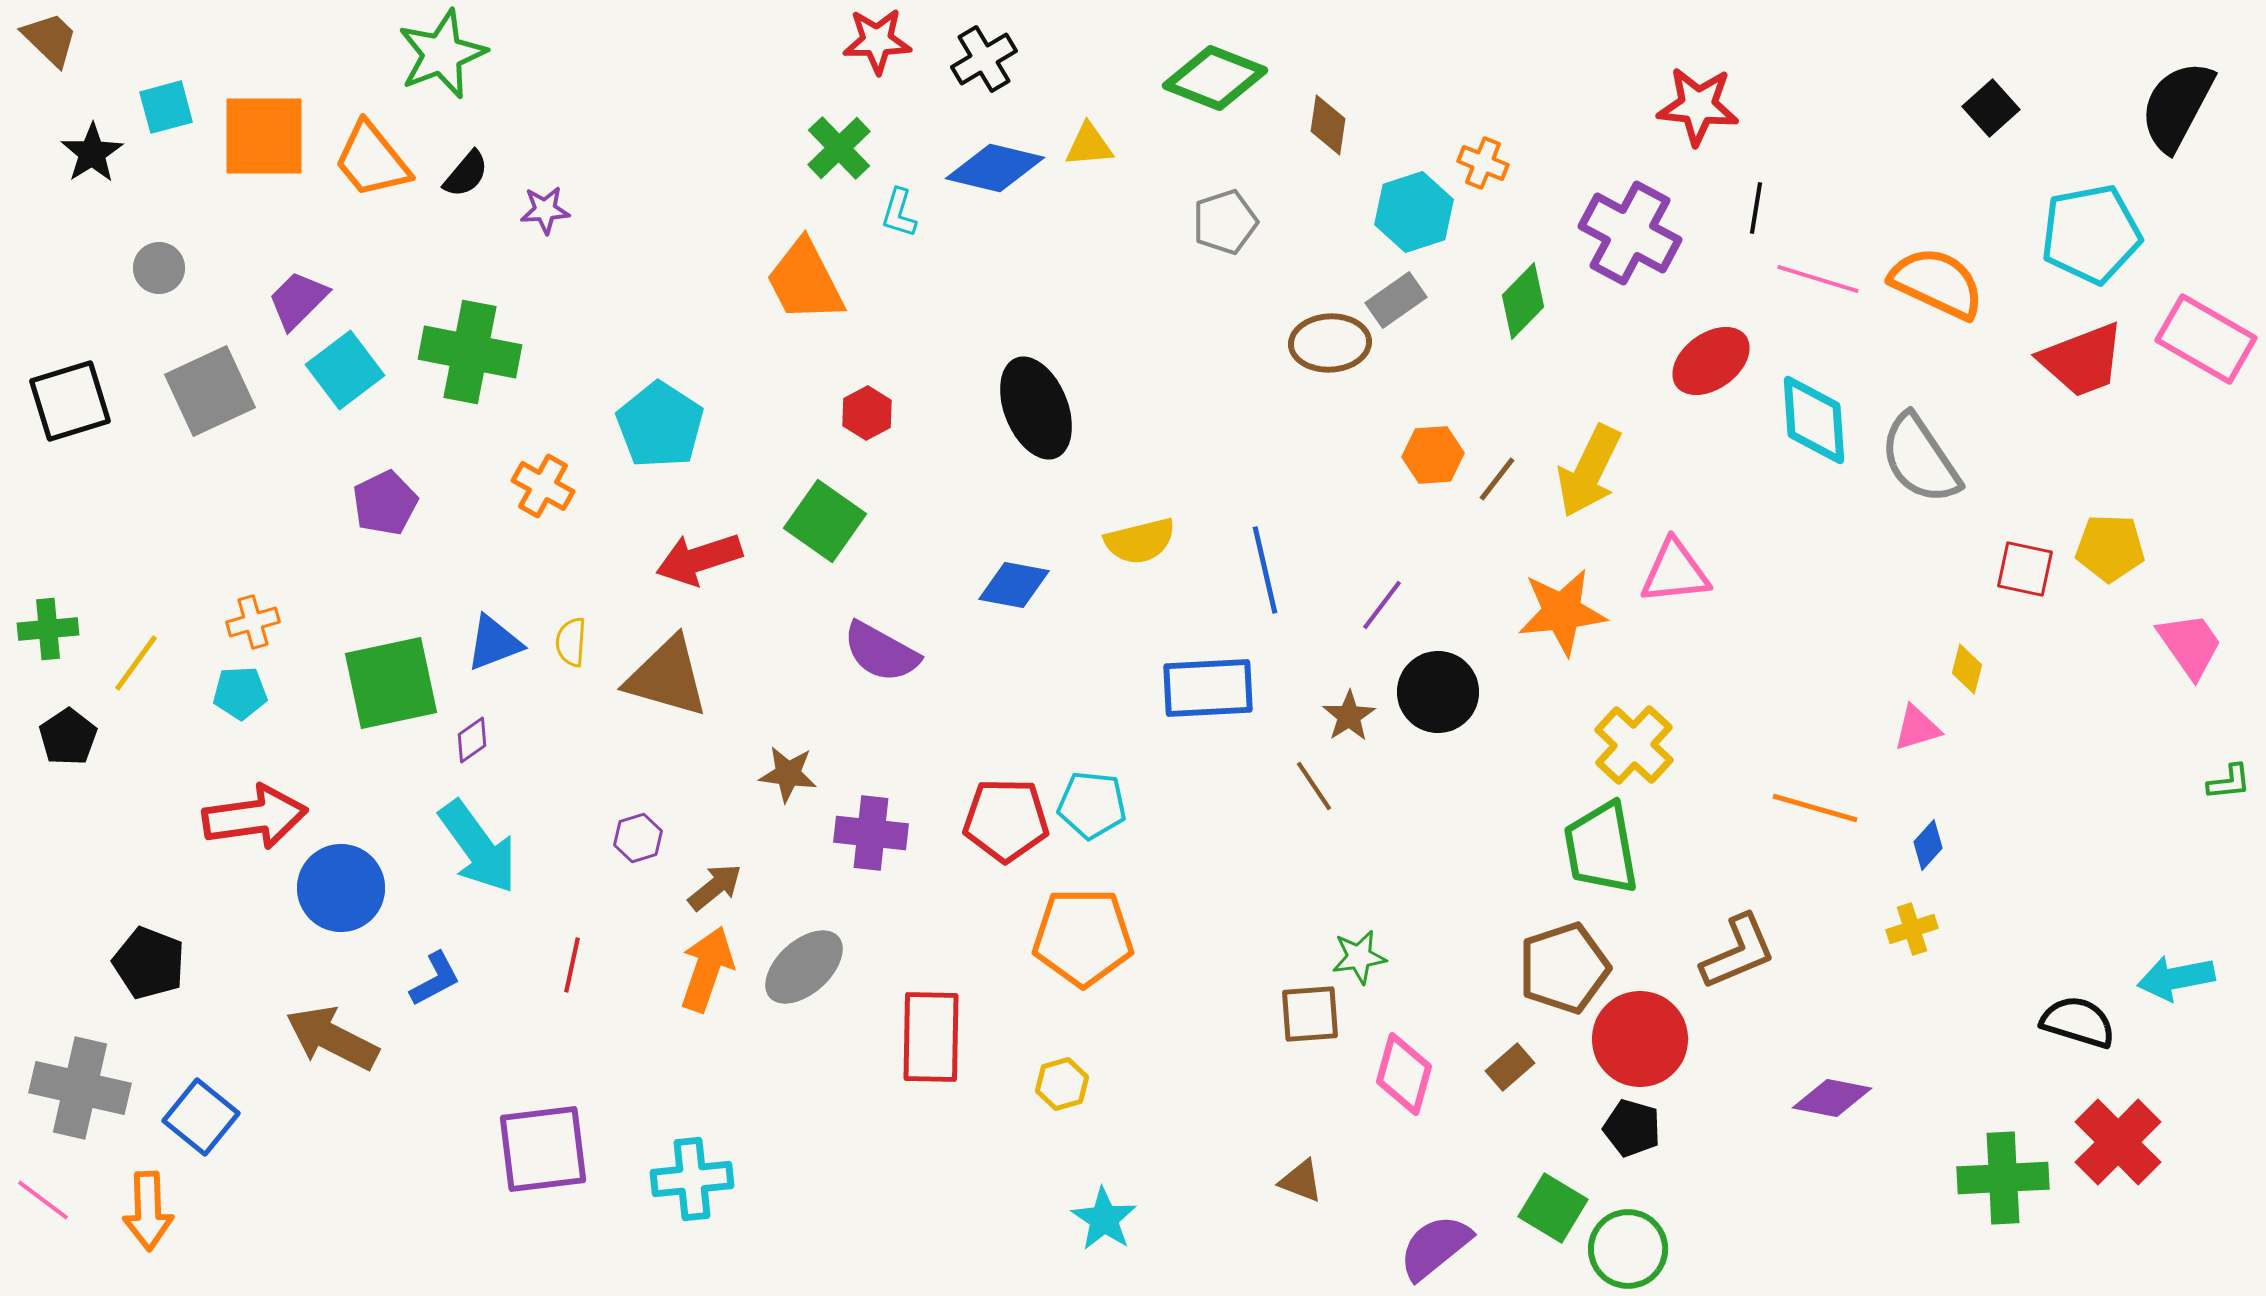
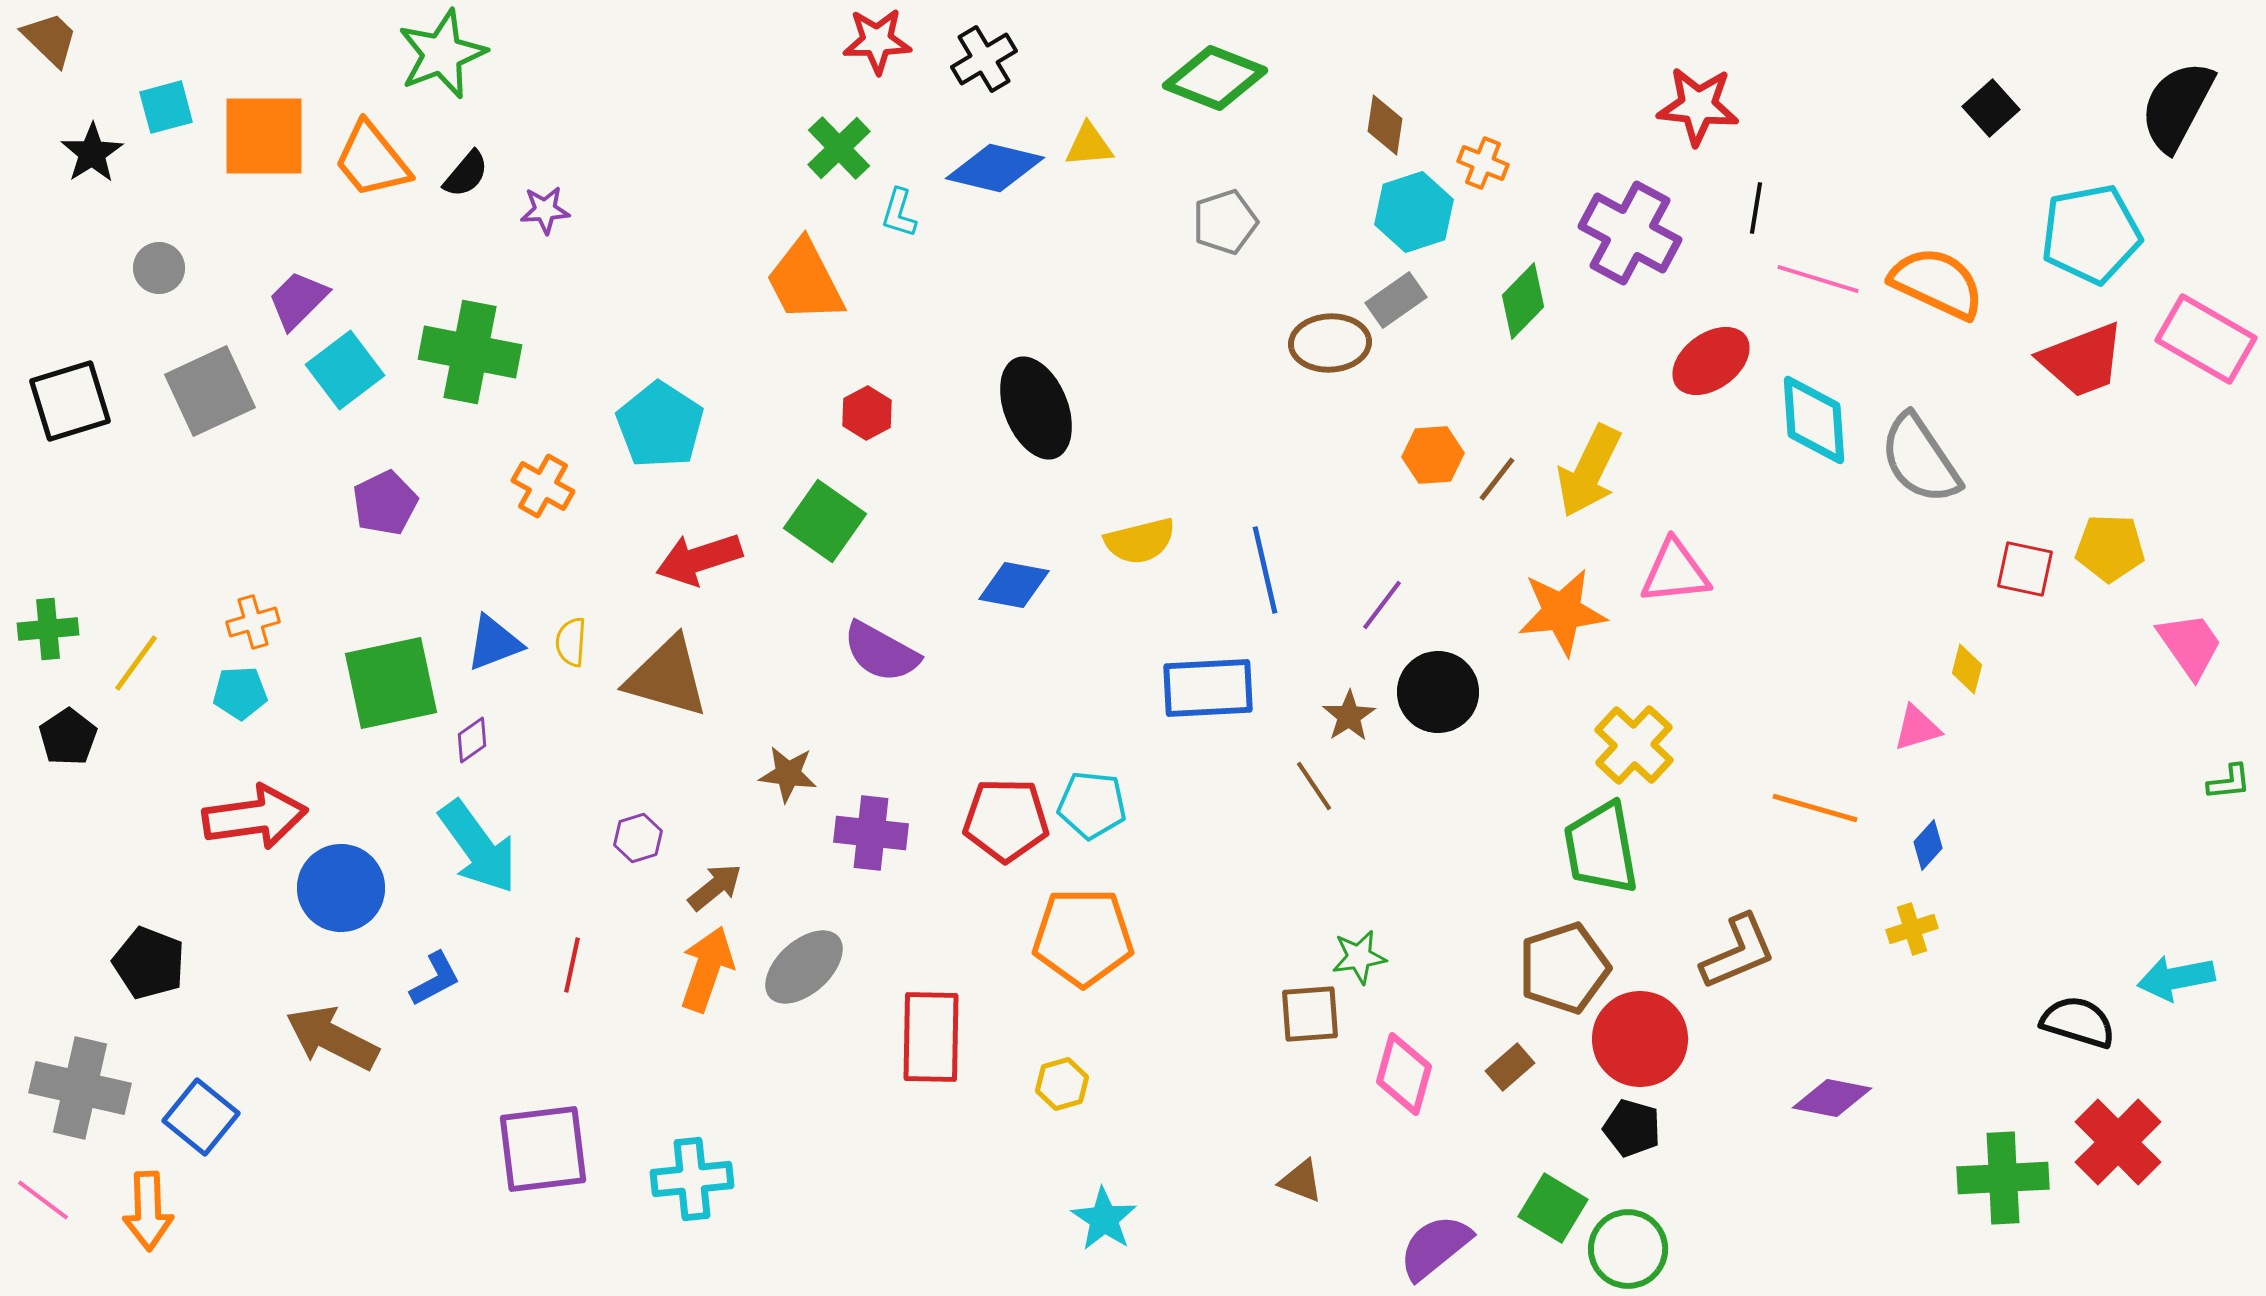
brown diamond at (1328, 125): moved 57 px right
